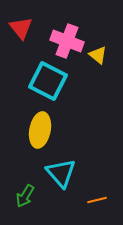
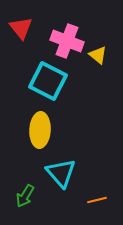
yellow ellipse: rotated 8 degrees counterclockwise
